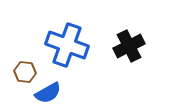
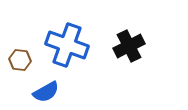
brown hexagon: moved 5 px left, 12 px up
blue semicircle: moved 2 px left, 1 px up
